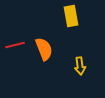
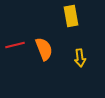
yellow arrow: moved 8 px up
